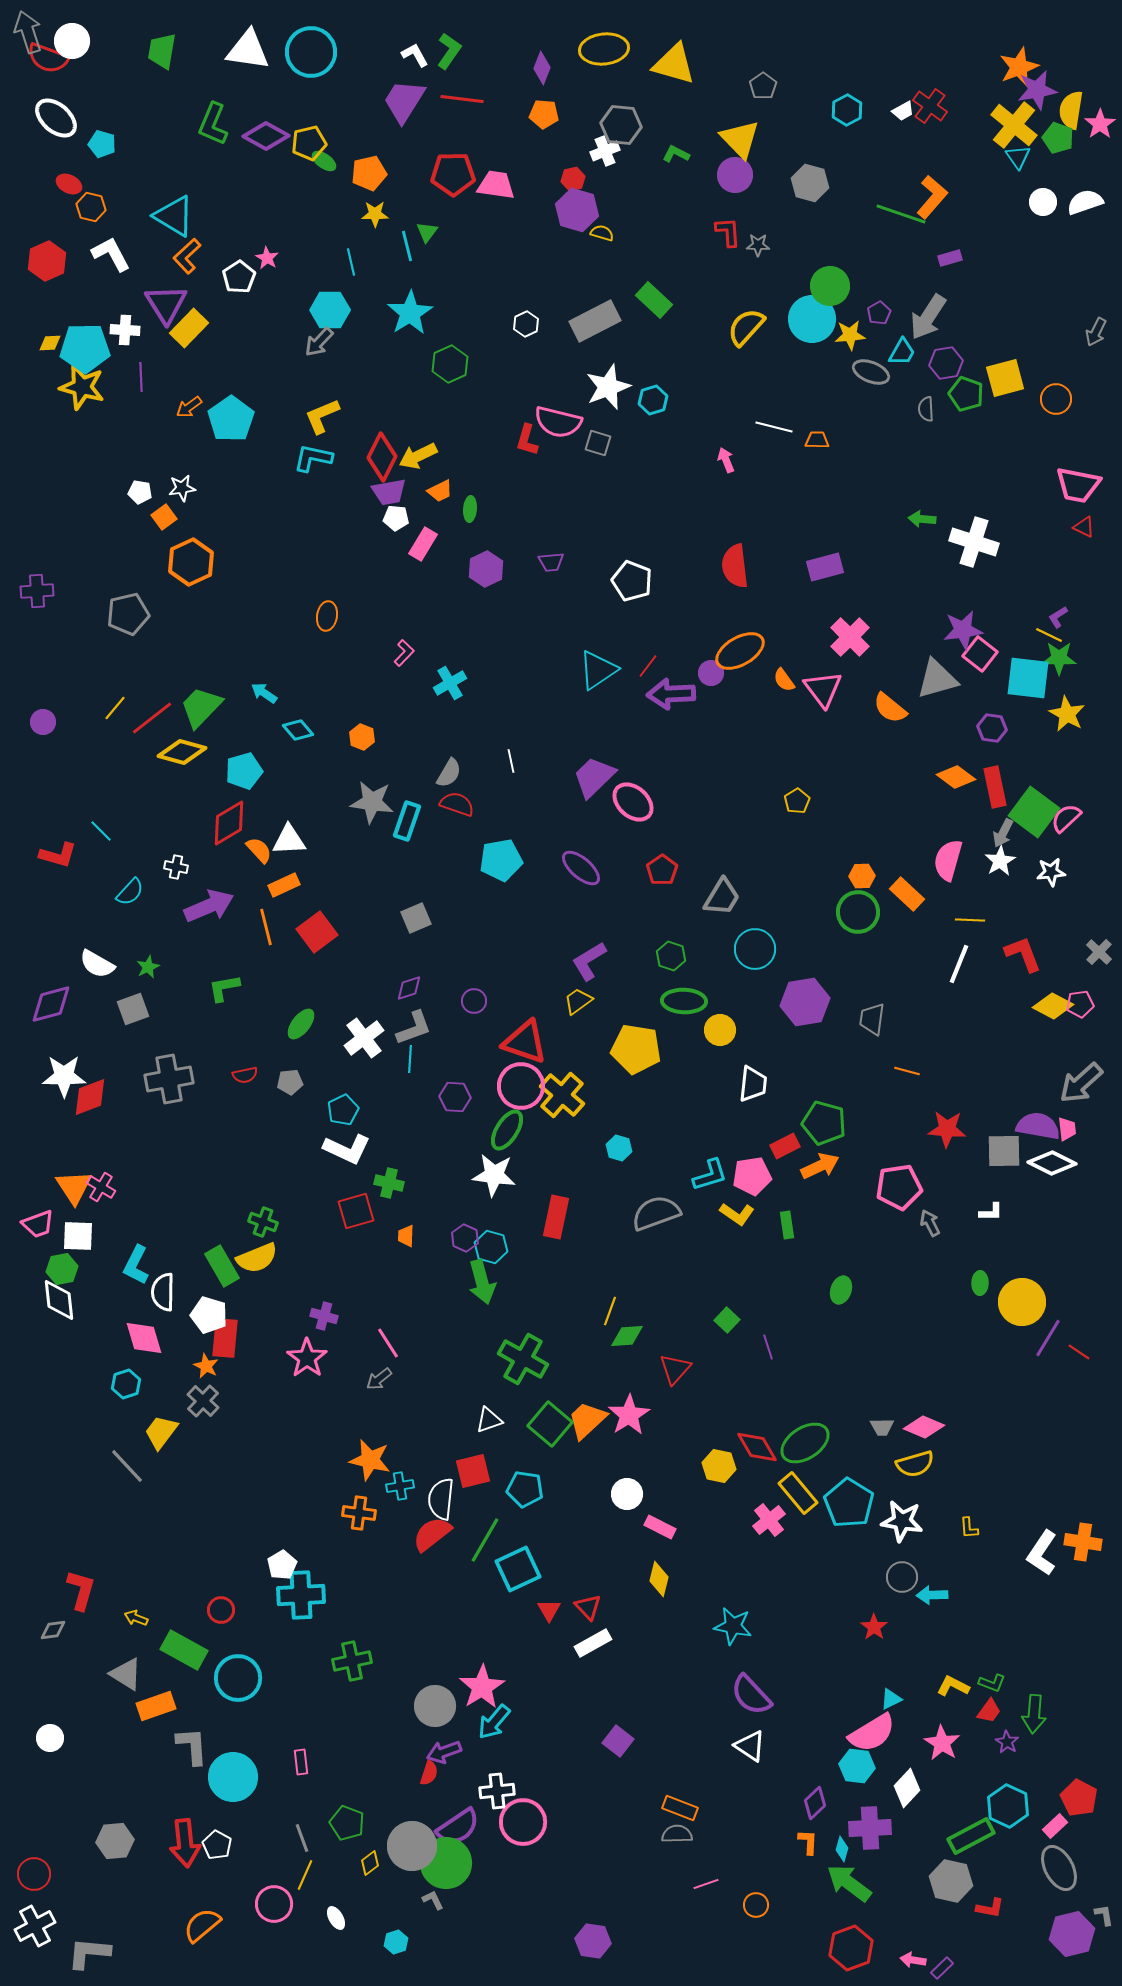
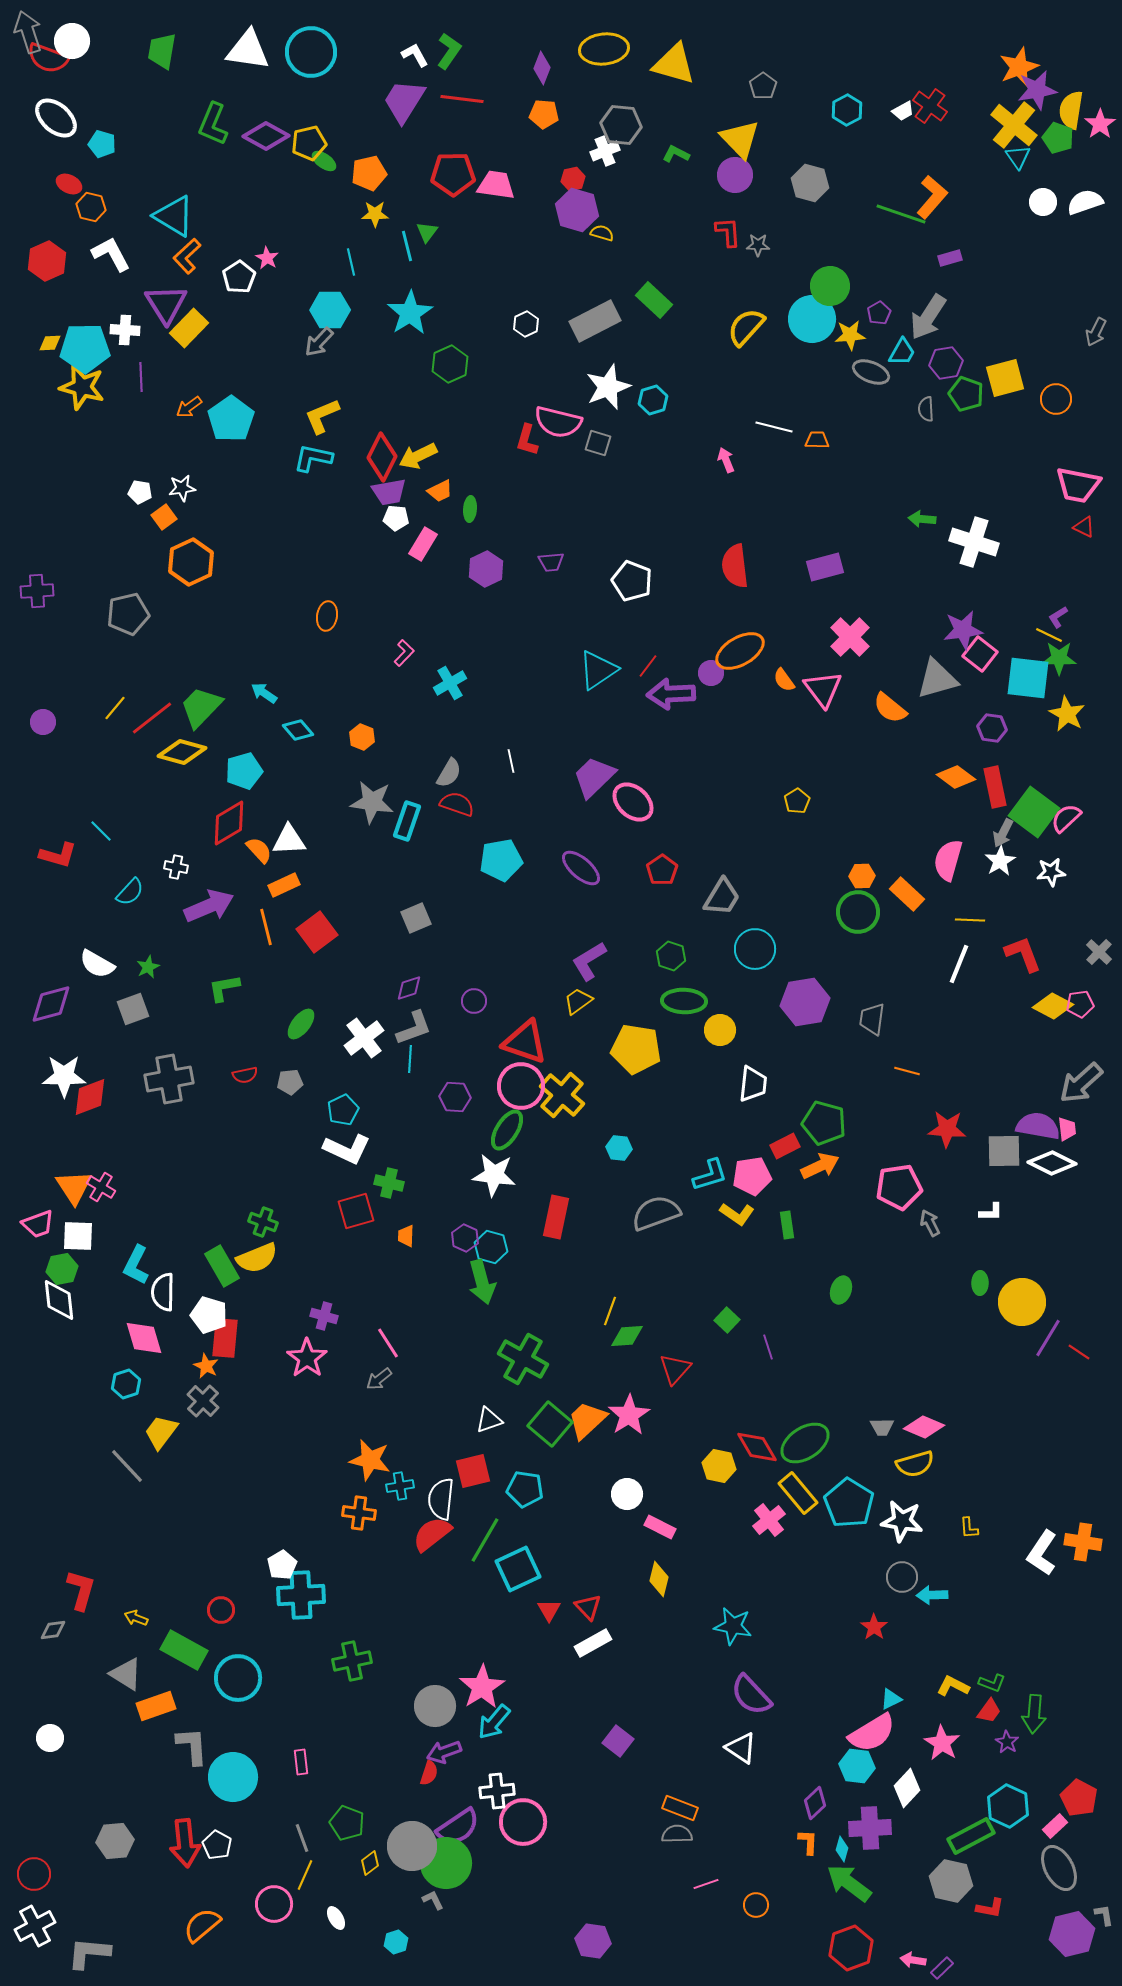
cyan hexagon at (619, 1148): rotated 10 degrees counterclockwise
white triangle at (750, 1746): moved 9 px left, 2 px down
